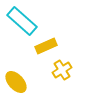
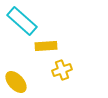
yellow rectangle: rotated 20 degrees clockwise
yellow cross: rotated 12 degrees clockwise
